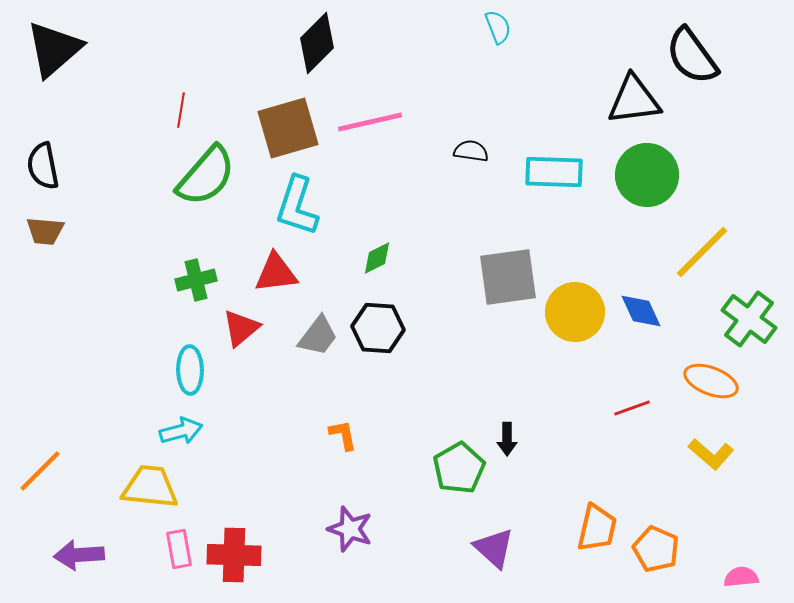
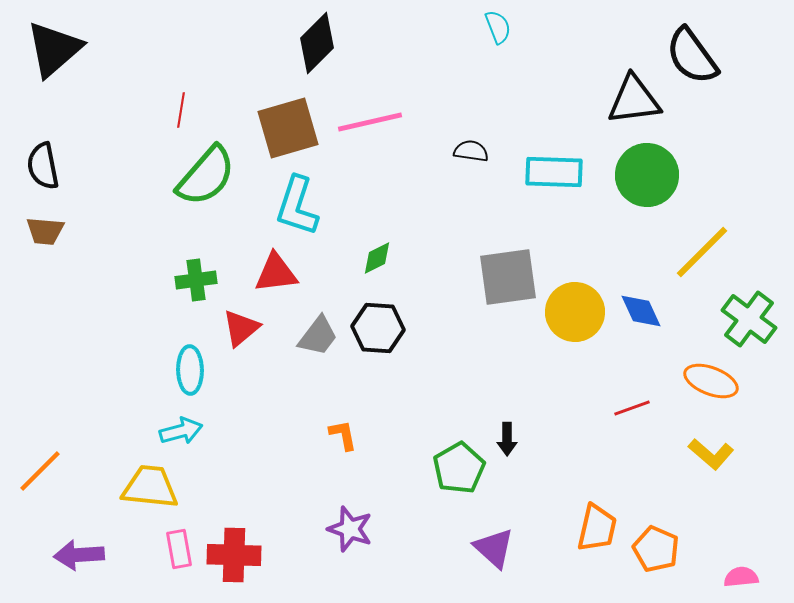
green cross at (196, 280): rotated 6 degrees clockwise
